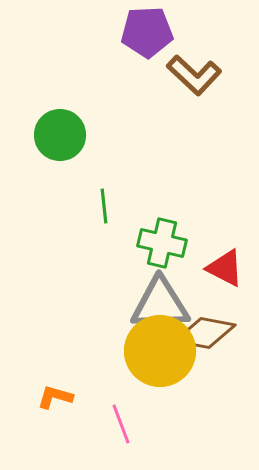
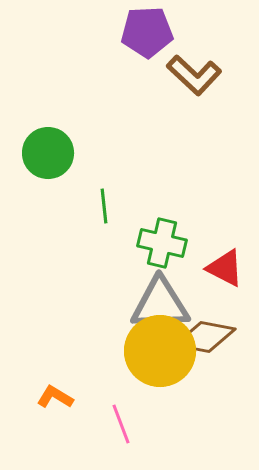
green circle: moved 12 px left, 18 px down
brown diamond: moved 4 px down
orange L-shape: rotated 15 degrees clockwise
